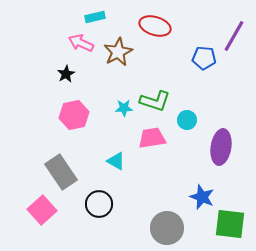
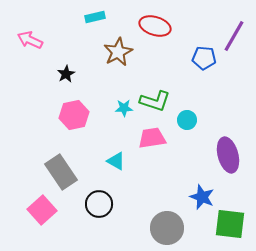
pink arrow: moved 51 px left, 3 px up
purple ellipse: moved 7 px right, 8 px down; rotated 24 degrees counterclockwise
